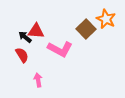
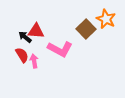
pink arrow: moved 4 px left, 19 px up
